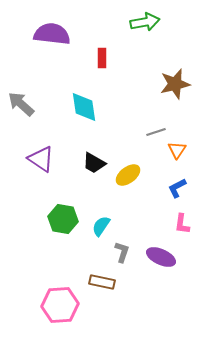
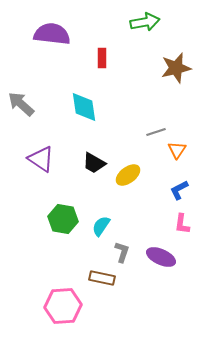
brown star: moved 1 px right, 16 px up
blue L-shape: moved 2 px right, 2 px down
brown rectangle: moved 4 px up
pink hexagon: moved 3 px right, 1 px down
